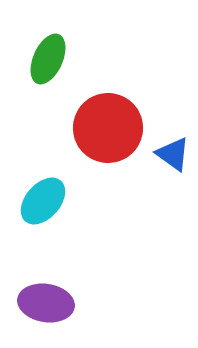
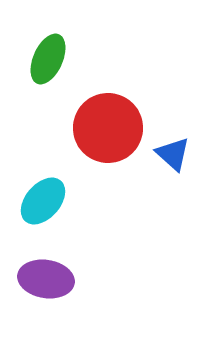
blue triangle: rotated 6 degrees clockwise
purple ellipse: moved 24 px up
